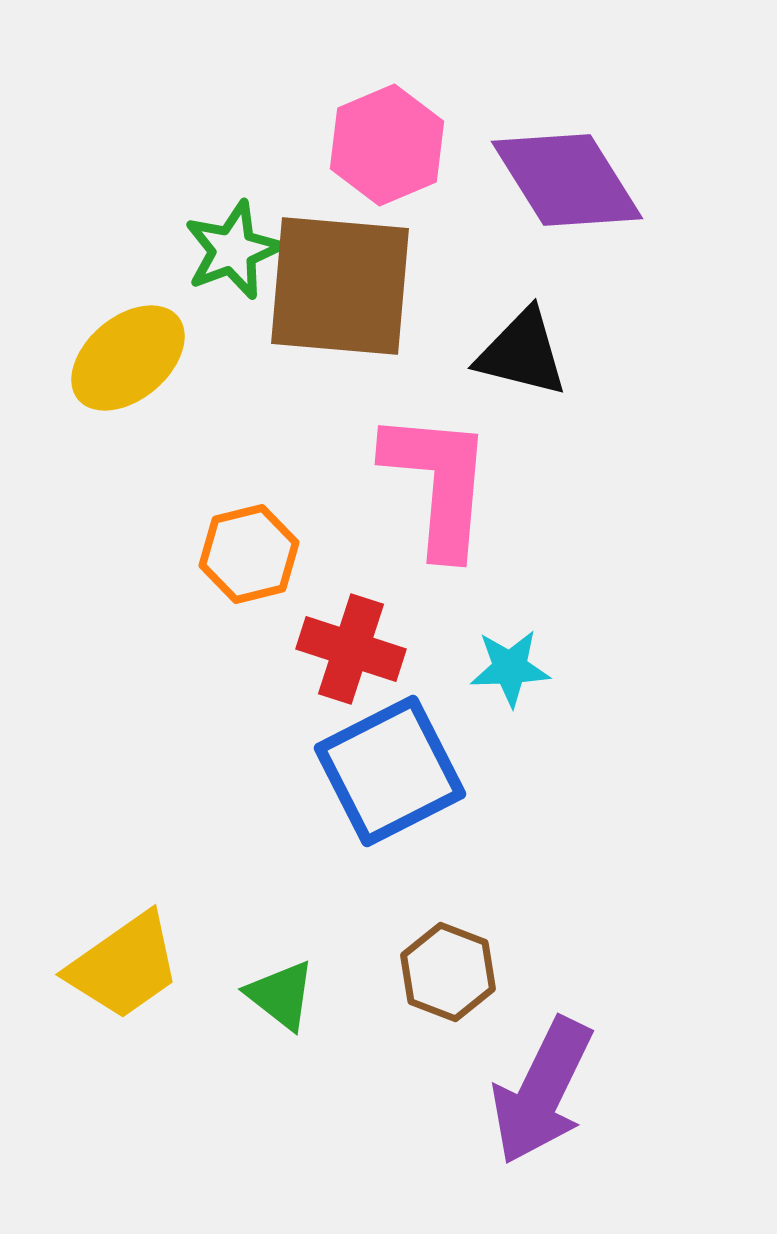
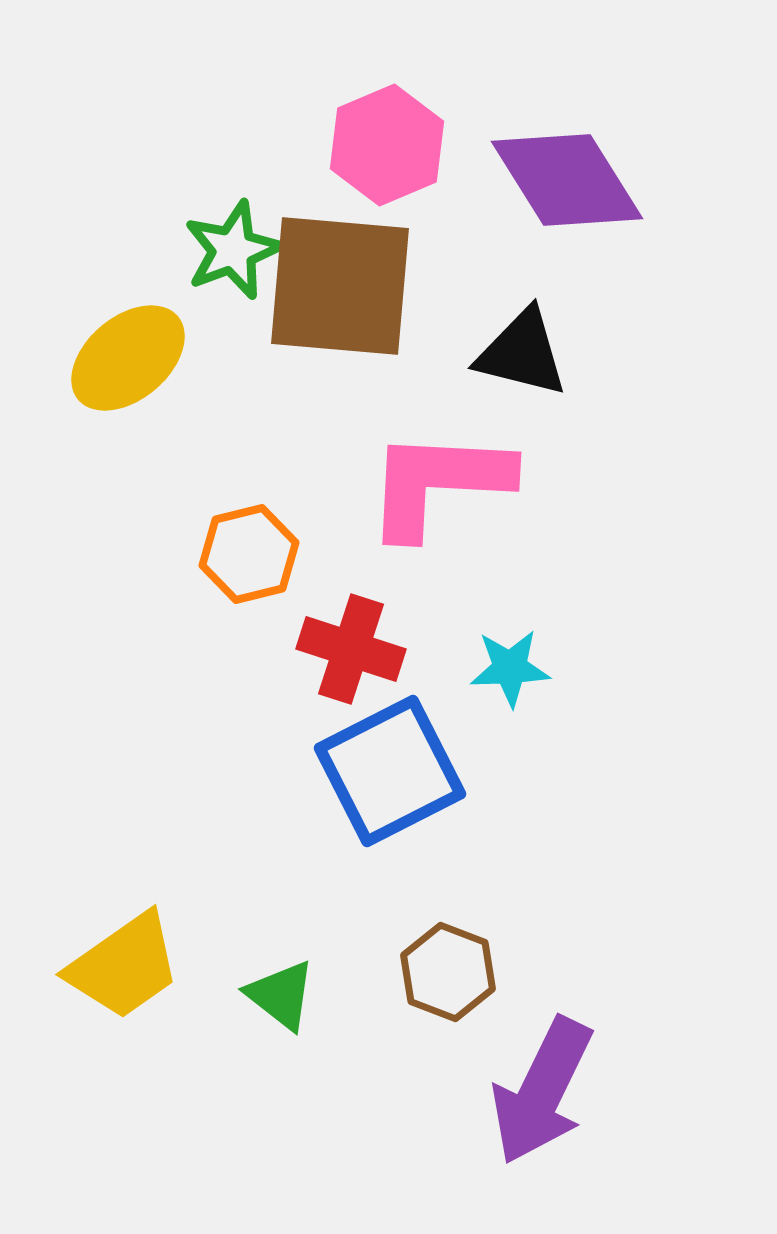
pink L-shape: rotated 92 degrees counterclockwise
